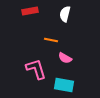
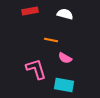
white semicircle: rotated 91 degrees clockwise
